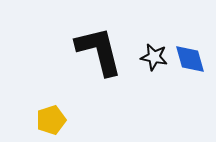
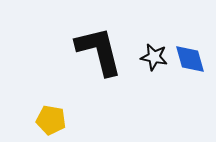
yellow pentagon: rotated 28 degrees clockwise
